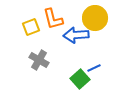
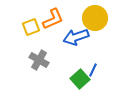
orange L-shape: rotated 100 degrees counterclockwise
blue arrow: moved 2 px down; rotated 15 degrees counterclockwise
blue line: moved 1 px left, 2 px down; rotated 40 degrees counterclockwise
